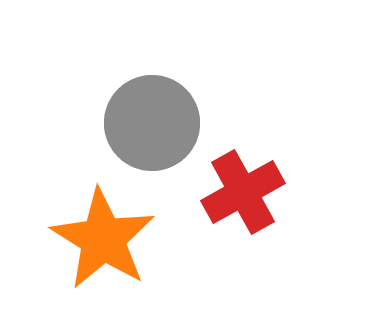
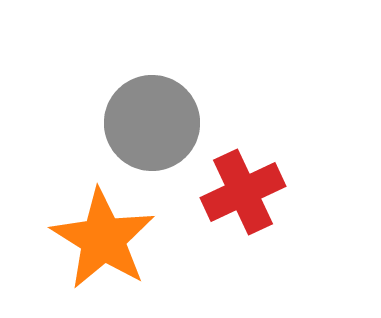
red cross: rotated 4 degrees clockwise
